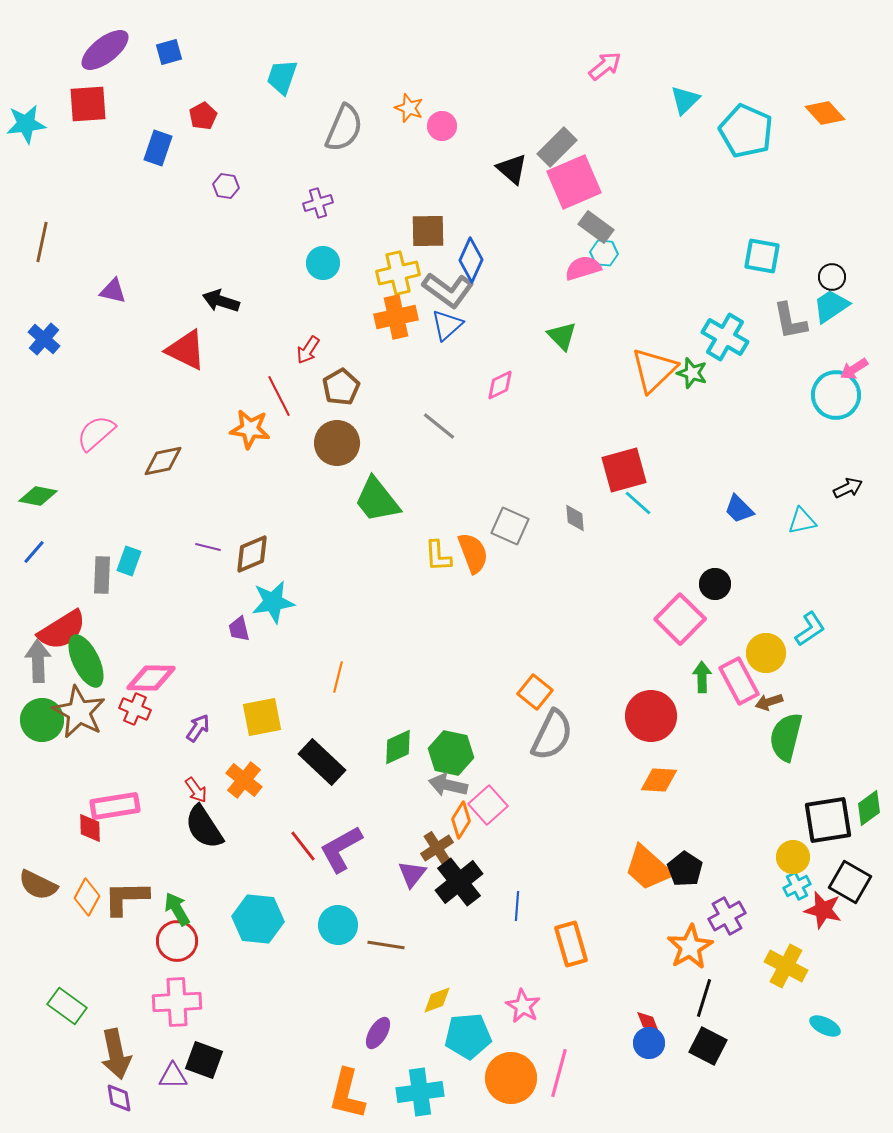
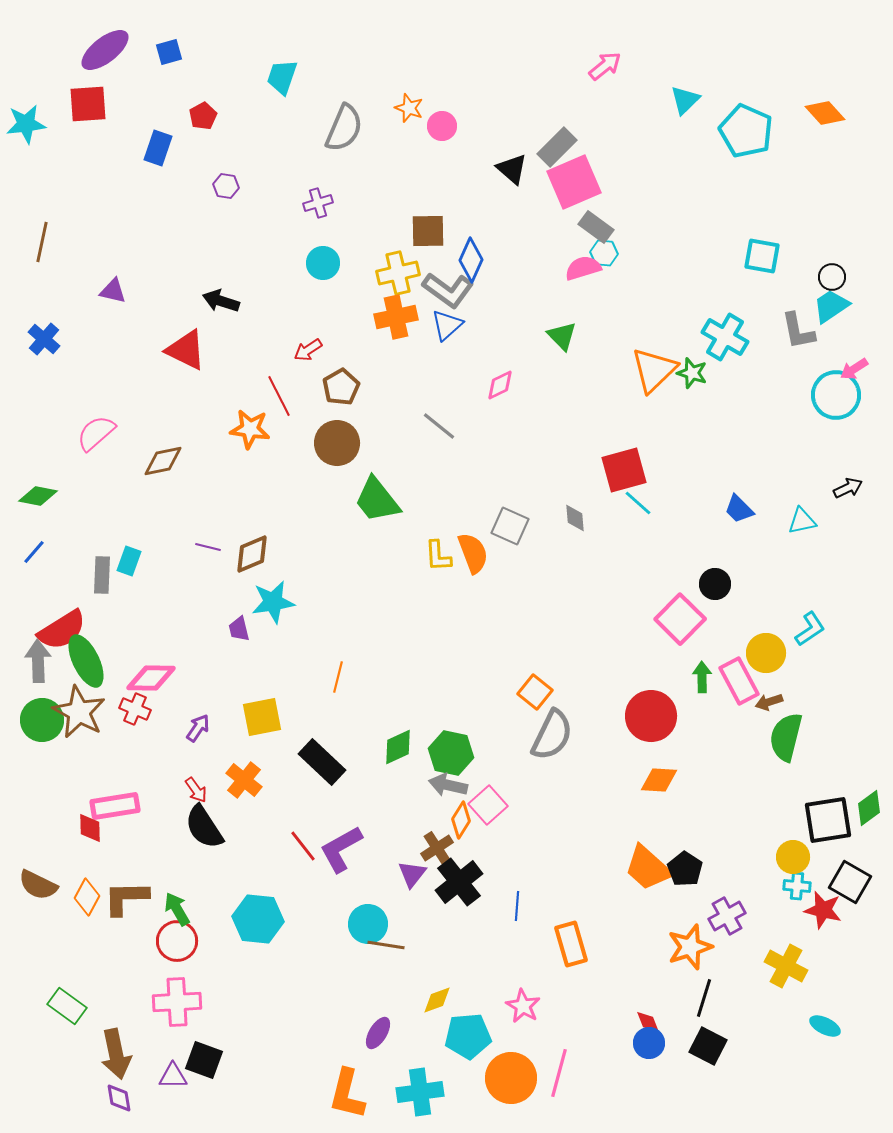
gray L-shape at (790, 321): moved 8 px right, 10 px down
red arrow at (308, 350): rotated 24 degrees clockwise
cyan cross at (797, 886): rotated 32 degrees clockwise
cyan circle at (338, 925): moved 30 px right, 1 px up
orange star at (690, 947): rotated 12 degrees clockwise
